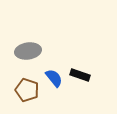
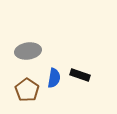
blue semicircle: rotated 48 degrees clockwise
brown pentagon: rotated 15 degrees clockwise
